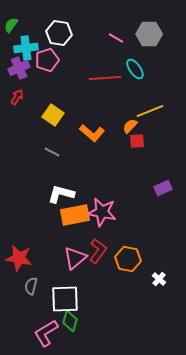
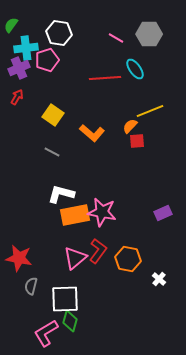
purple rectangle: moved 25 px down
